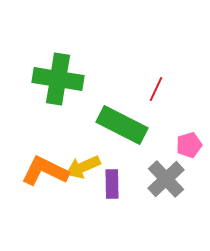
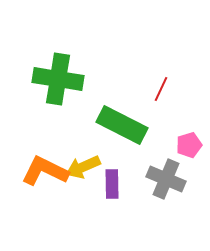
red line: moved 5 px right
gray cross: rotated 24 degrees counterclockwise
